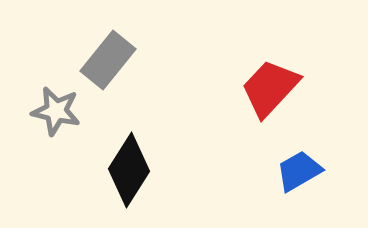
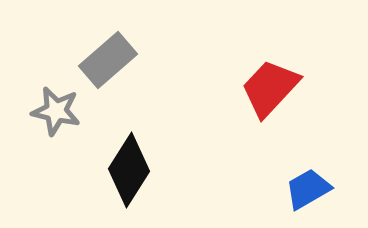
gray rectangle: rotated 10 degrees clockwise
blue trapezoid: moved 9 px right, 18 px down
